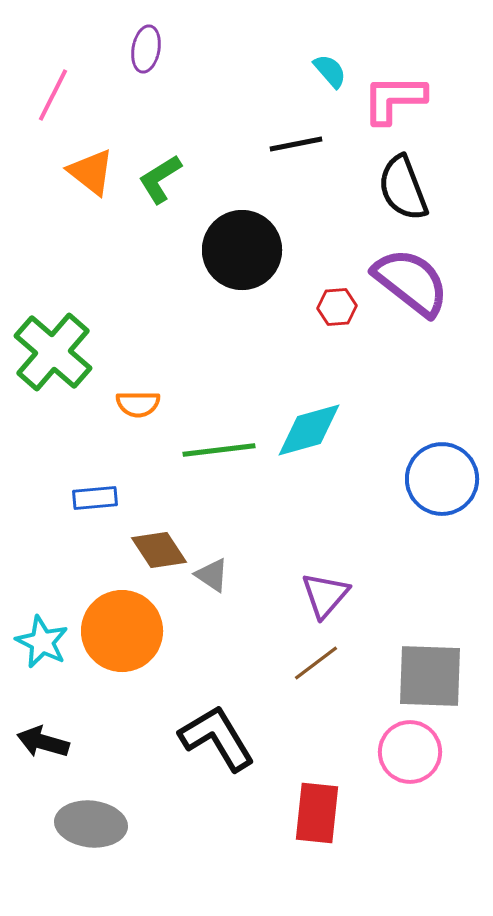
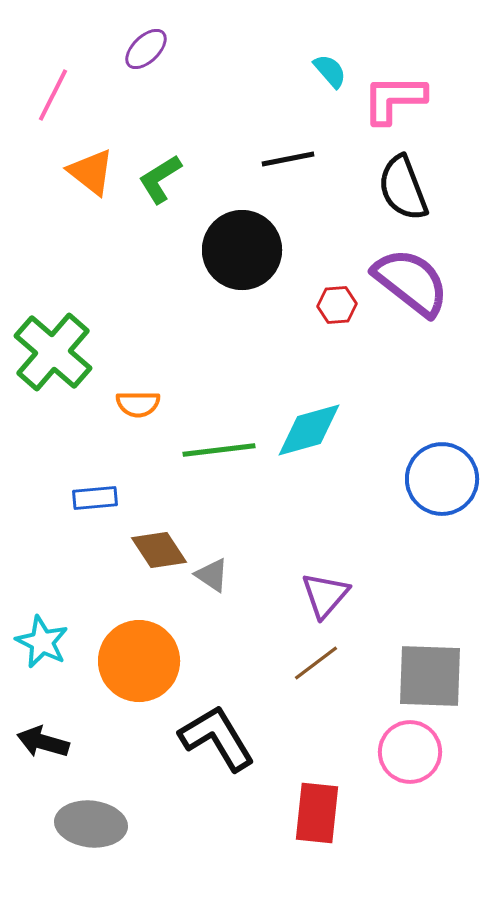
purple ellipse: rotated 36 degrees clockwise
black line: moved 8 px left, 15 px down
red hexagon: moved 2 px up
orange circle: moved 17 px right, 30 px down
